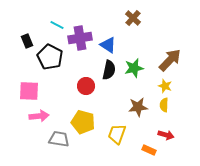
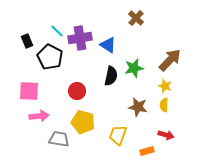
brown cross: moved 3 px right
cyan line: moved 6 px down; rotated 16 degrees clockwise
black semicircle: moved 2 px right, 6 px down
red circle: moved 9 px left, 5 px down
brown star: rotated 18 degrees clockwise
yellow trapezoid: moved 1 px right, 1 px down
orange rectangle: moved 2 px left, 1 px down; rotated 40 degrees counterclockwise
